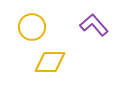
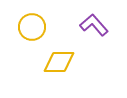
yellow diamond: moved 9 px right
